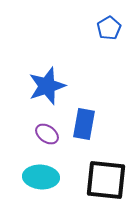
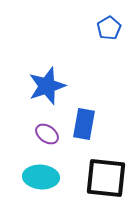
black square: moved 2 px up
